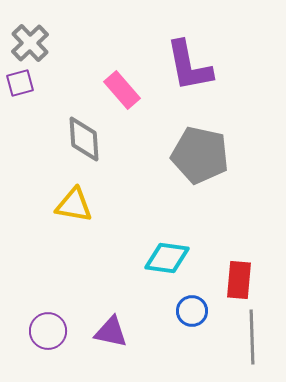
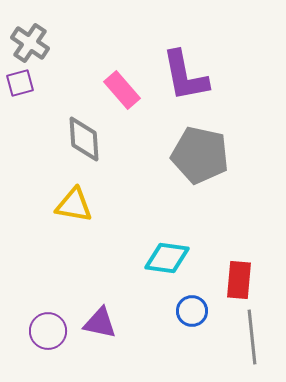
gray cross: rotated 12 degrees counterclockwise
purple L-shape: moved 4 px left, 10 px down
purple triangle: moved 11 px left, 9 px up
gray line: rotated 4 degrees counterclockwise
